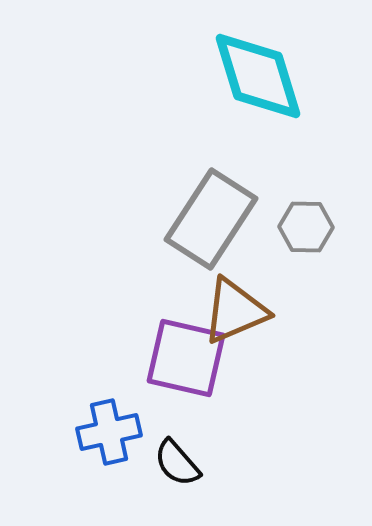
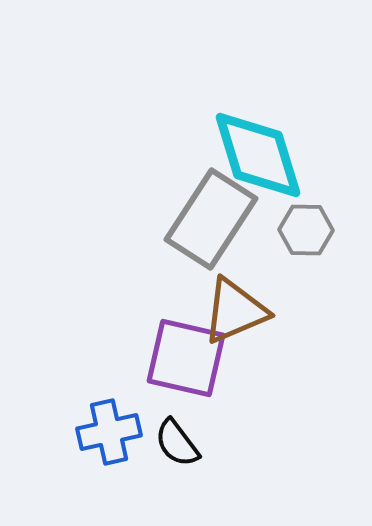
cyan diamond: moved 79 px down
gray hexagon: moved 3 px down
black semicircle: moved 20 px up; rotated 4 degrees clockwise
